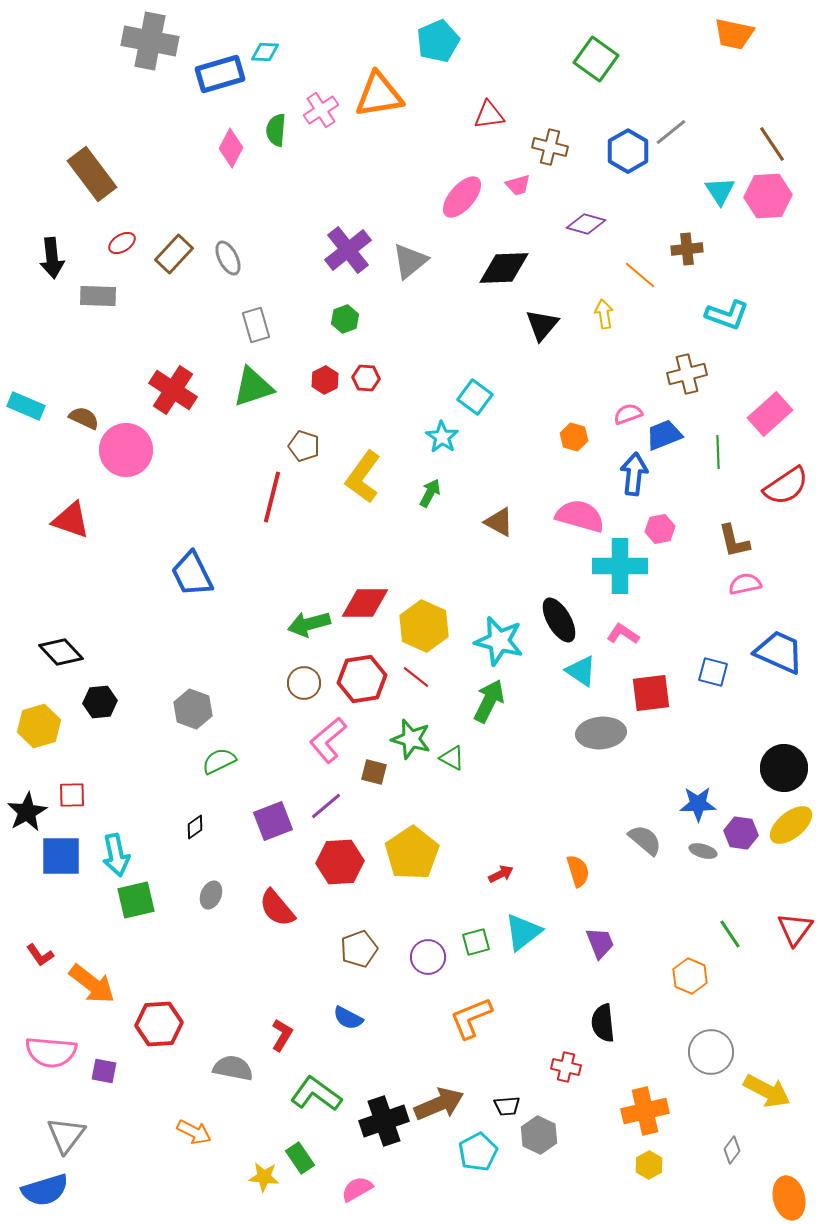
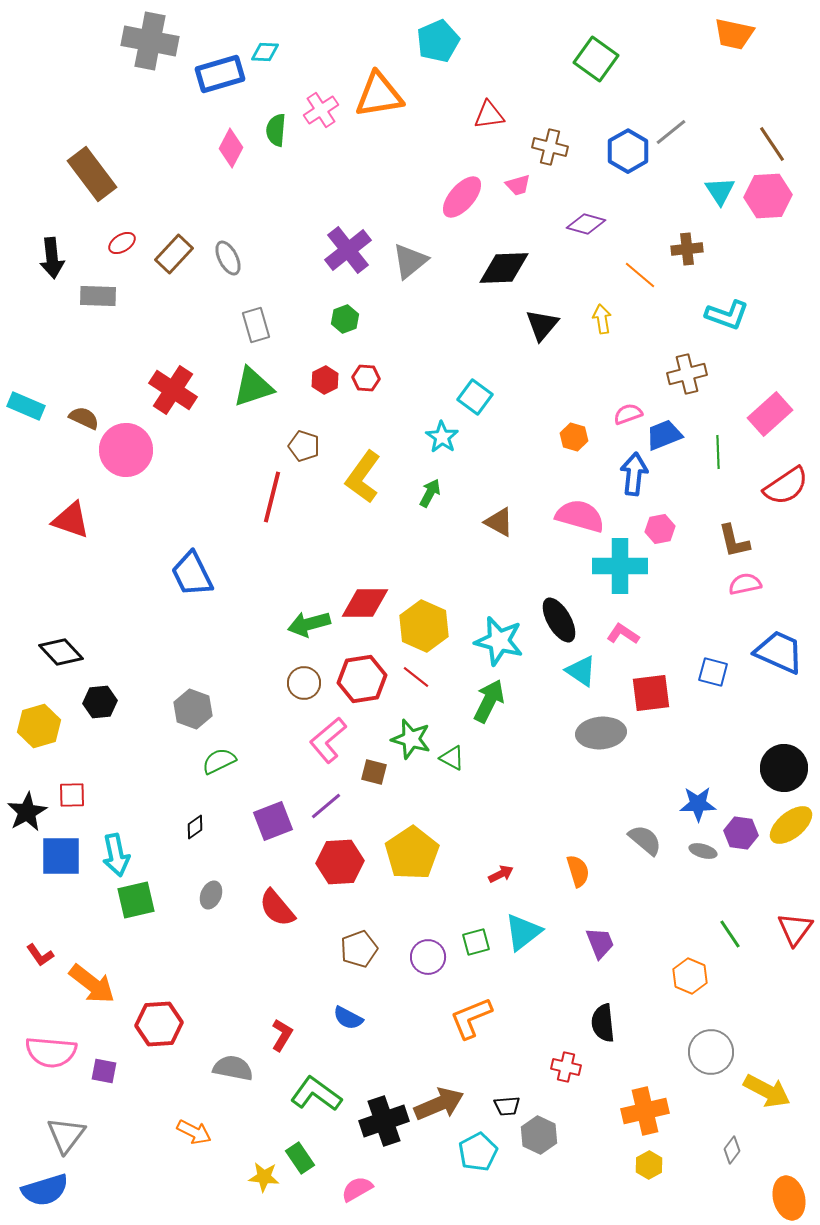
yellow arrow at (604, 314): moved 2 px left, 5 px down
